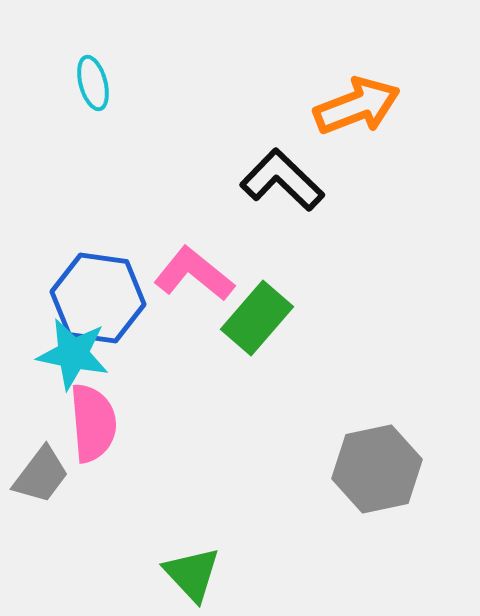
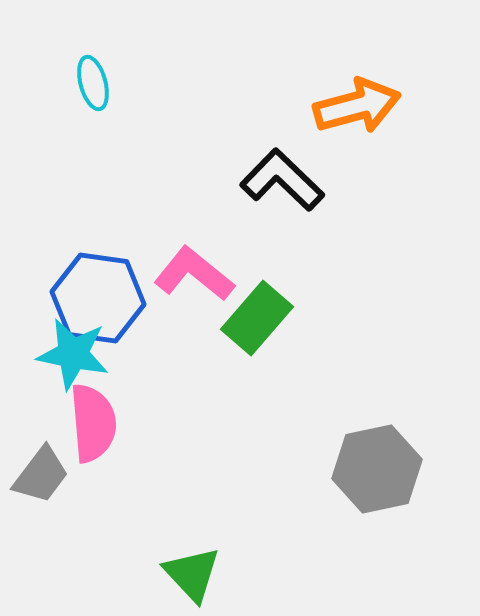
orange arrow: rotated 6 degrees clockwise
